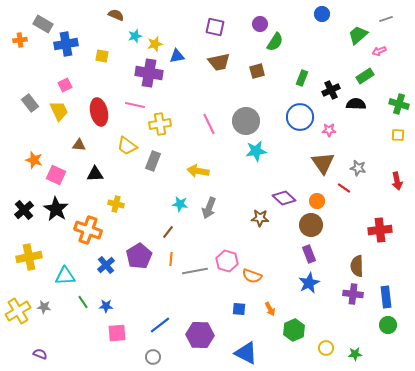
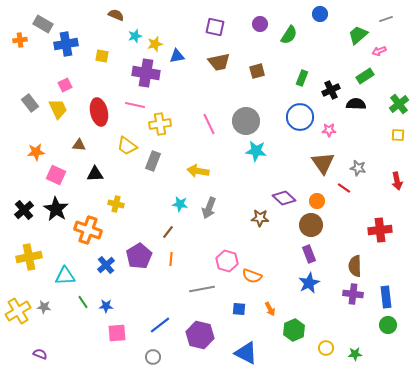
blue circle at (322, 14): moved 2 px left
green semicircle at (275, 42): moved 14 px right, 7 px up
purple cross at (149, 73): moved 3 px left
green cross at (399, 104): rotated 36 degrees clockwise
yellow trapezoid at (59, 111): moved 1 px left, 2 px up
cyan star at (256, 151): rotated 15 degrees clockwise
orange star at (34, 160): moved 2 px right, 8 px up; rotated 24 degrees counterclockwise
brown semicircle at (357, 266): moved 2 px left
gray line at (195, 271): moved 7 px right, 18 px down
purple hexagon at (200, 335): rotated 12 degrees clockwise
